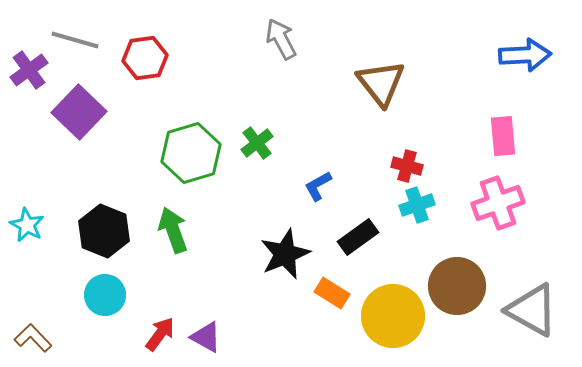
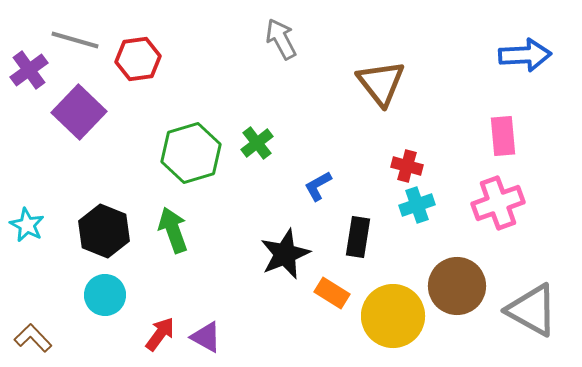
red hexagon: moved 7 px left, 1 px down
black rectangle: rotated 45 degrees counterclockwise
